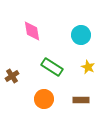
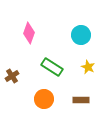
pink diamond: moved 3 px left, 2 px down; rotated 30 degrees clockwise
